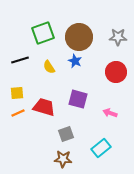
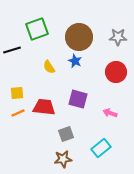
green square: moved 6 px left, 4 px up
black line: moved 8 px left, 10 px up
red trapezoid: rotated 10 degrees counterclockwise
brown star: rotated 12 degrees counterclockwise
